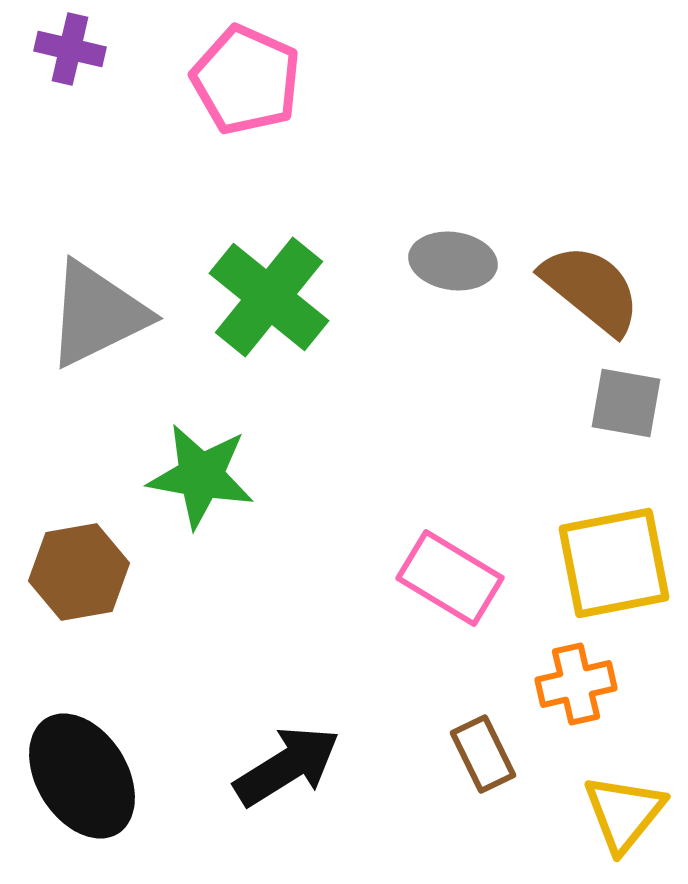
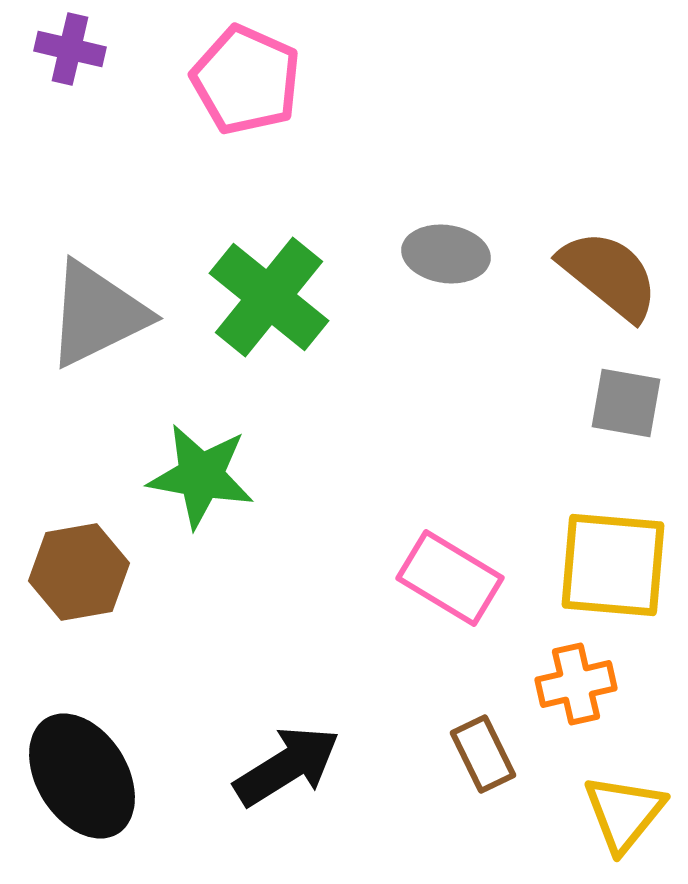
gray ellipse: moved 7 px left, 7 px up
brown semicircle: moved 18 px right, 14 px up
yellow square: moved 1 px left, 2 px down; rotated 16 degrees clockwise
